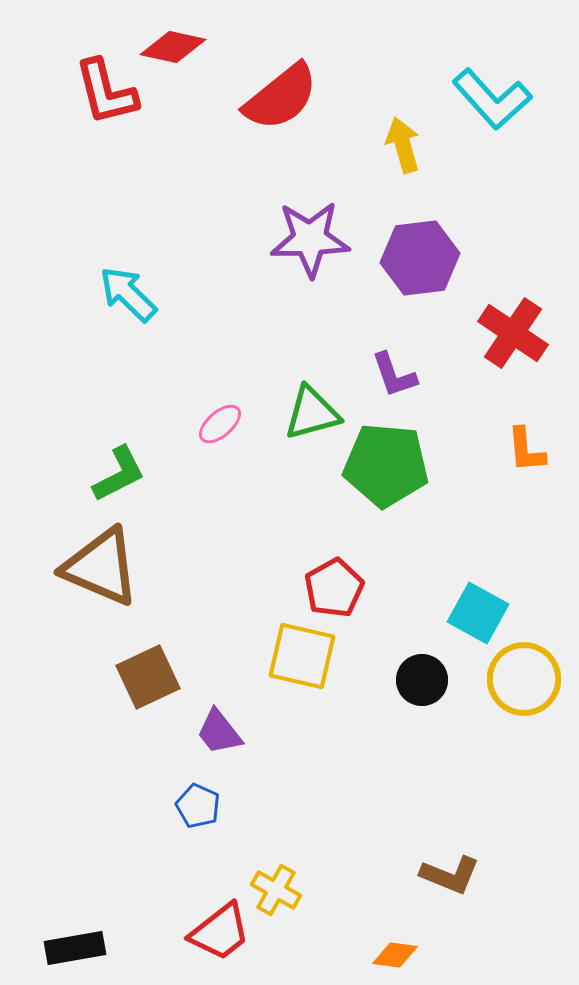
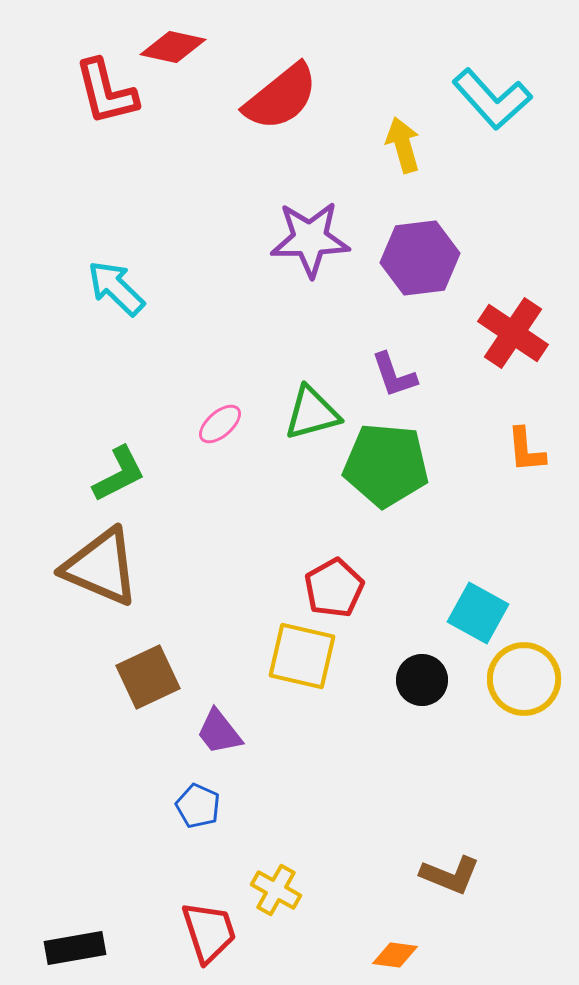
cyan arrow: moved 12 px left, 6 px up
red trapezoid: moved 11 px left; rotated 70 degrees counterclockwise
